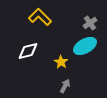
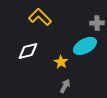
gray cross: moved 7 px right; rotated 32 degrees clockwise
